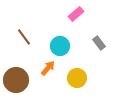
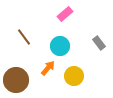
pink rectangle: moved 11 px left
yellow circle: moved 3 px left, 2 px up
